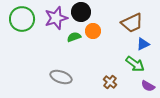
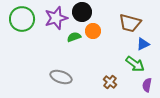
black circle: moved 1 px right
brown trapezoid: moved 2 px left; rotated 40 degrees clockwise
purple semicircle: moved 1 px left, 1 px up; rotated 72 degrees clockwise
